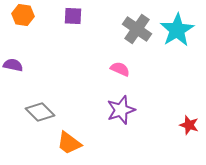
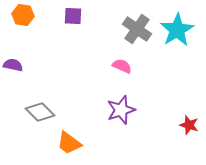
pink semicircle: moved 2 px right, 3 px up
